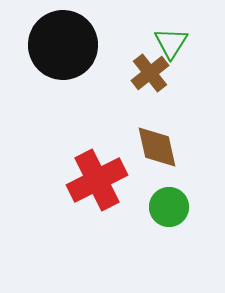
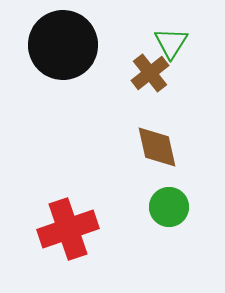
red cross: moved 29 px left, 49 px down; rotated 8 degrees clockwise
